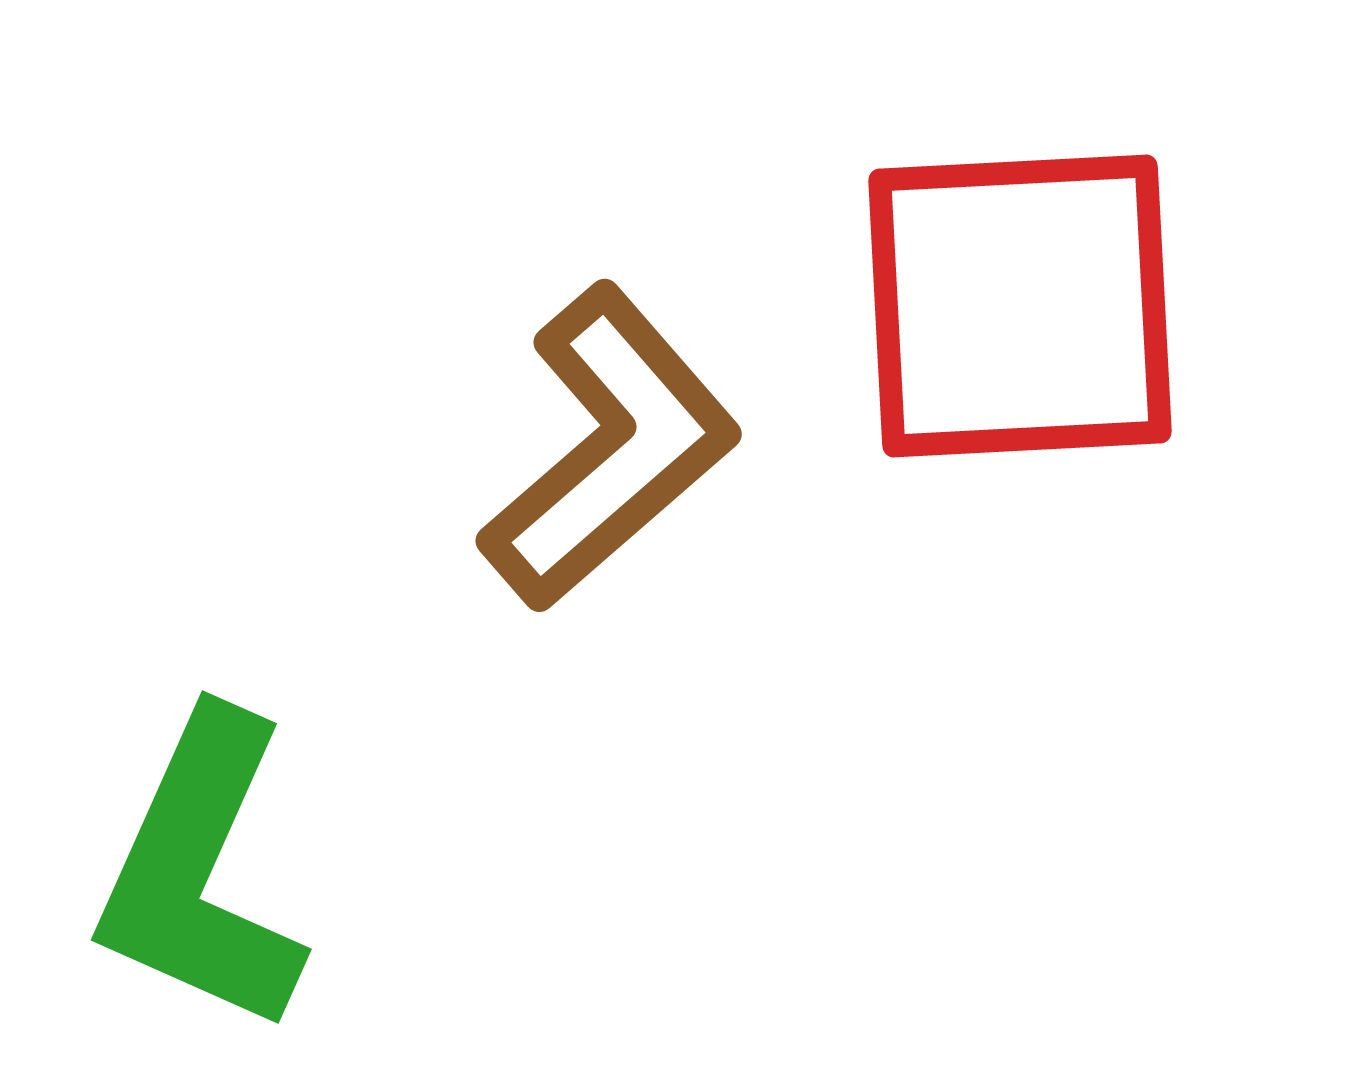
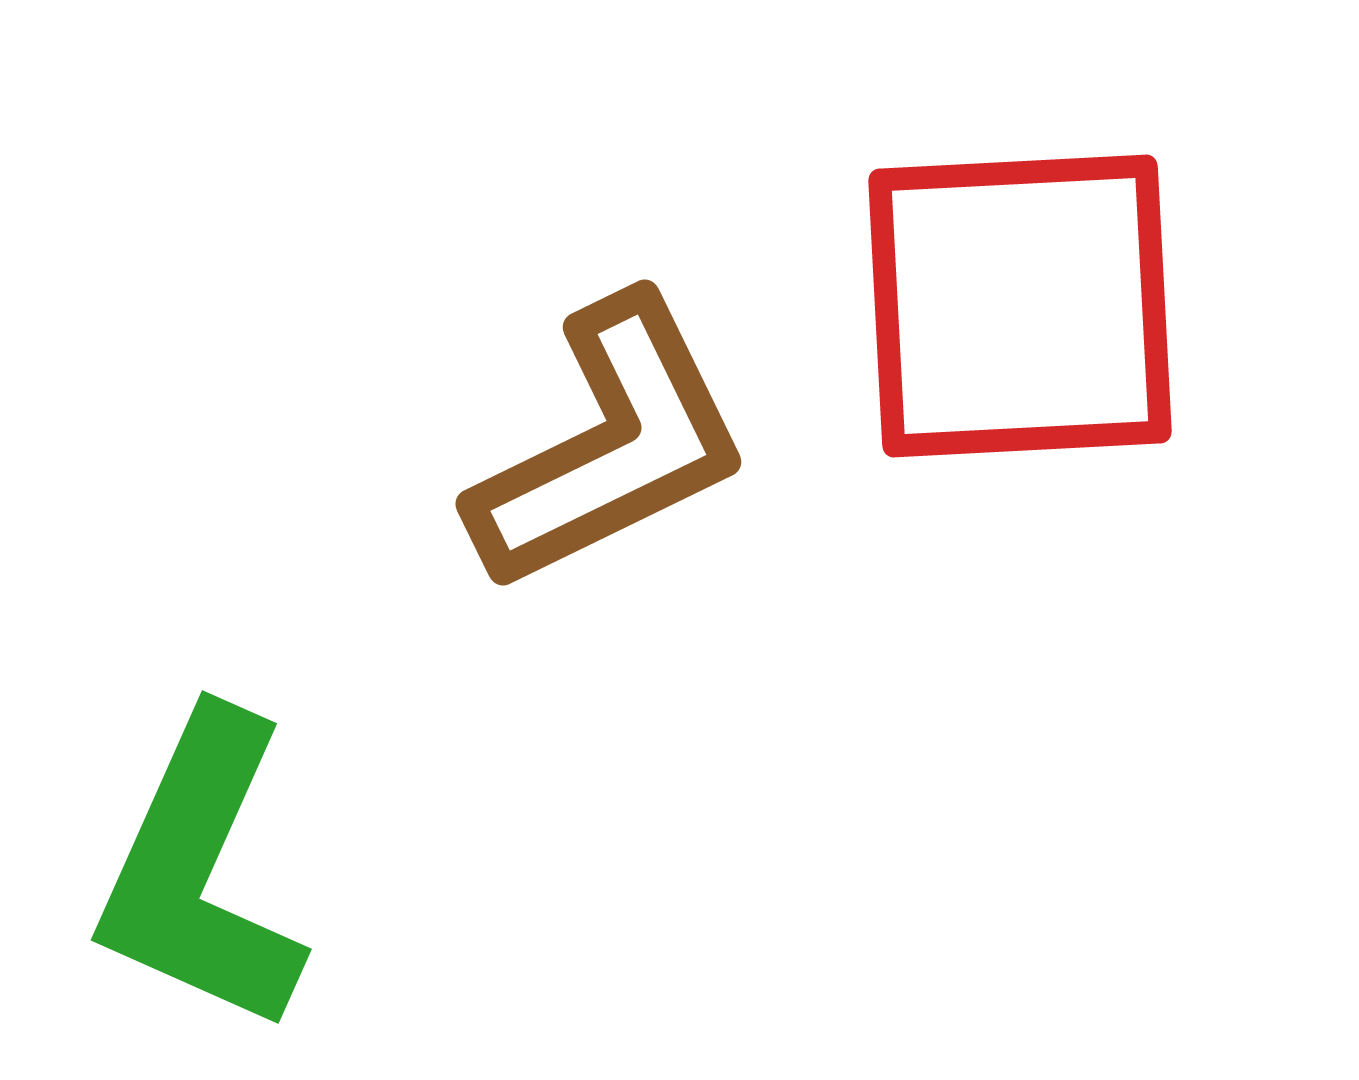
brown L-shape: moved 3 px up; rotated 15 degrees clockwise
